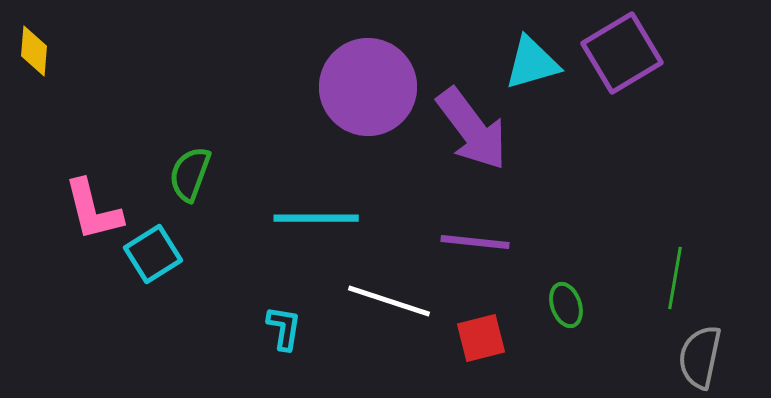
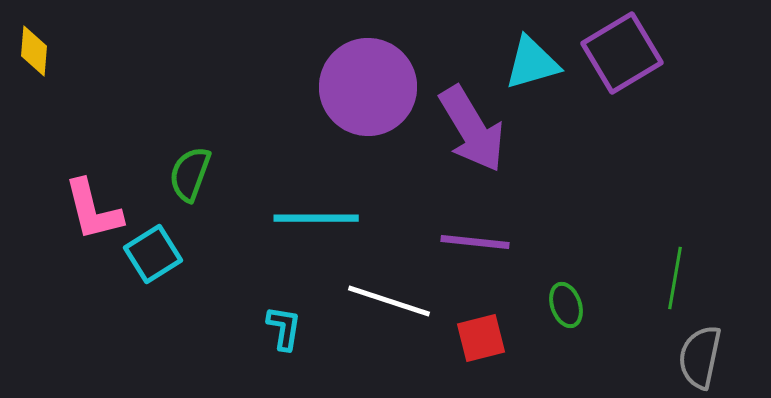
purple arrow: rotated 6 degrees clockwise
